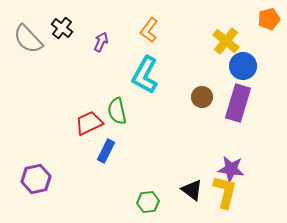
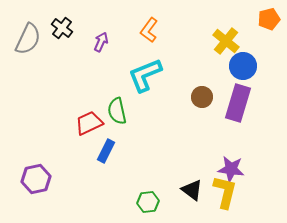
gray semicircle: rotated 112 degrees counterclockwise
cyan L-shape: rotated 39 degrees clockwise
